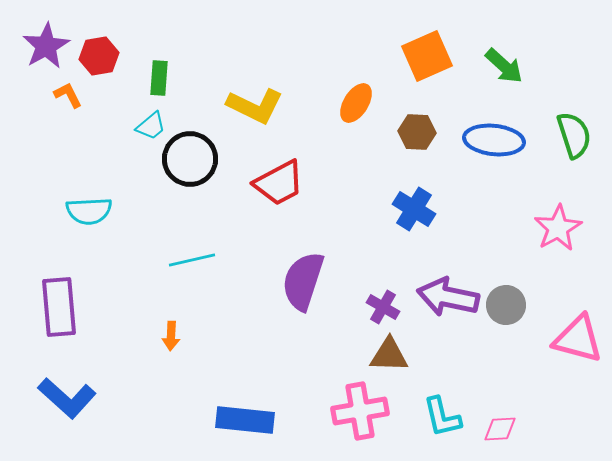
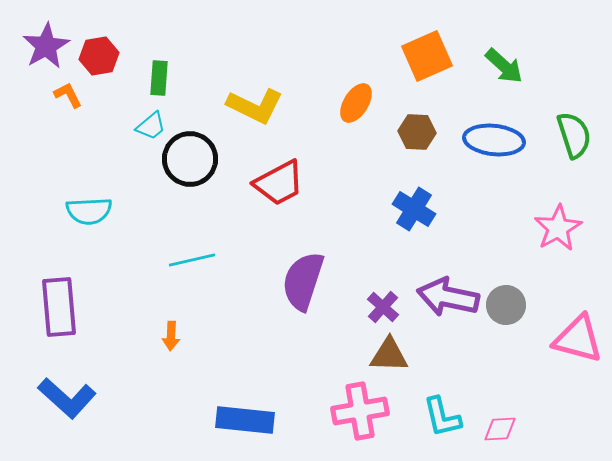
purple cross: rotated 12 degrees clockwise
